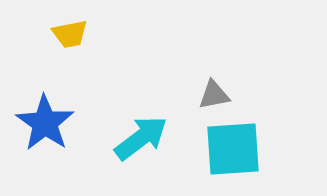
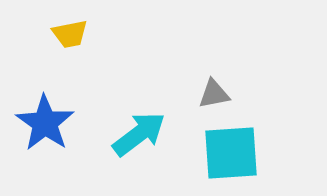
gray triangle: moved 1 px up
cyan arrow: moved 2 px left, 4 px up
cyan square: moved 2 px left, 4 px down
